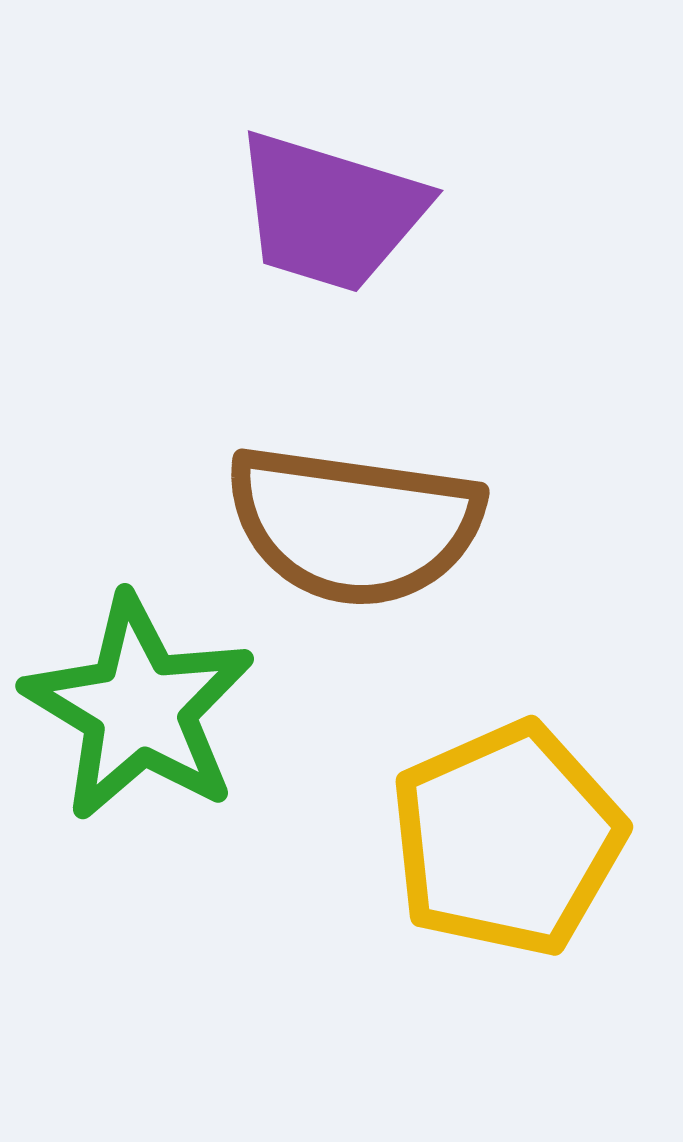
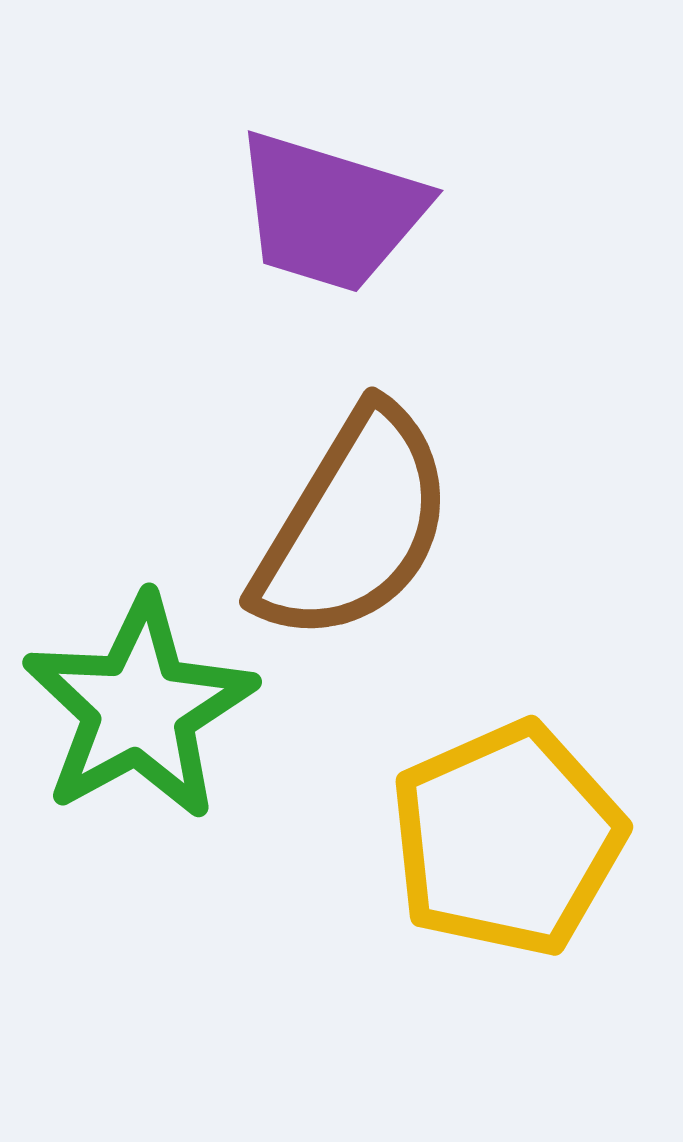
brown semicircle: rotated 67 degrees counterclockwise
green star: rotated 12 degrees clockwise
